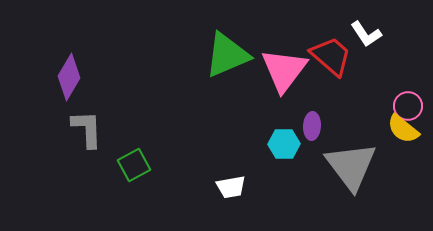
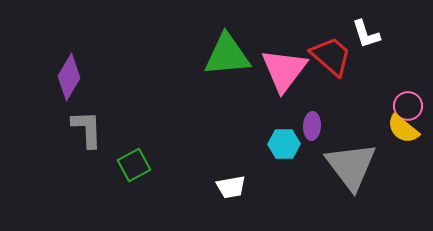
white L-shape: rotated 16 degrees clockwise
green triangle: rotated 18 degrees clockwise
